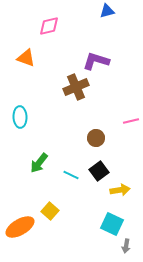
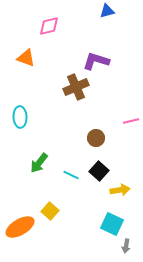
black square: rotated 12 degrees counterclockwise
